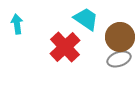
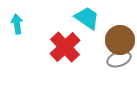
cyan trapezoid: moved 1 px right, 1 px up
brown circle: moved 3 px down
